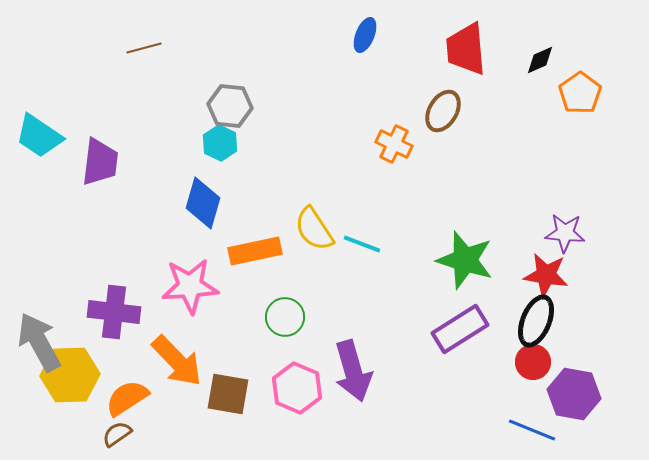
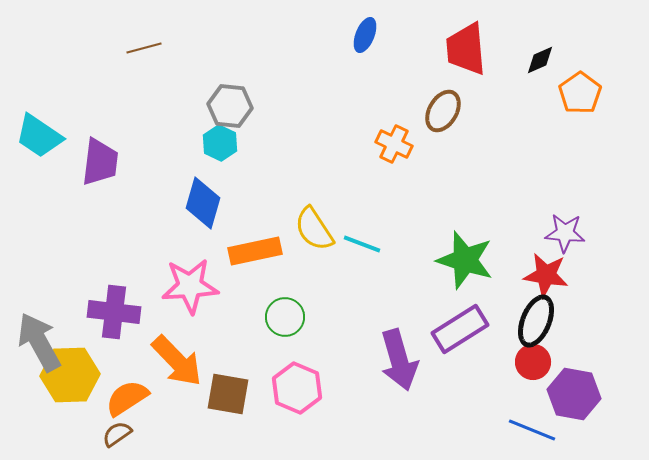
purple arrow: moved 46 px right, 11 px up
